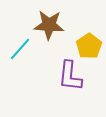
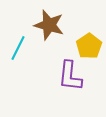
brown star: rotated 12 degrees clockwise
cyan line: moved 2 px left, 1 px up; rotated 15 degrees counterclockwise
